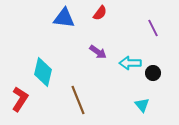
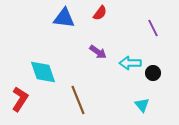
cyan diamond: rotated 32 degrees counterclockwise
